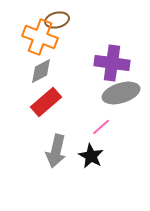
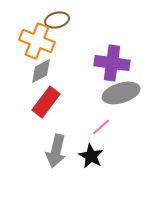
orange cross: moved 3 px left, 4 px down
red rectangle: rotated 12 degrees counterclockwise
